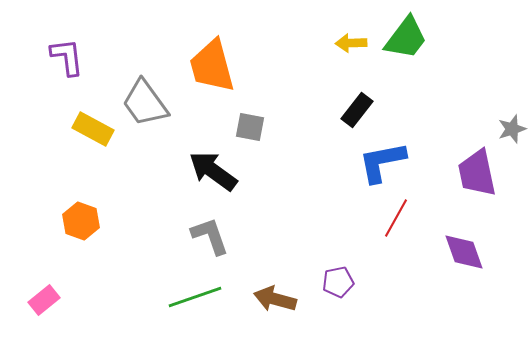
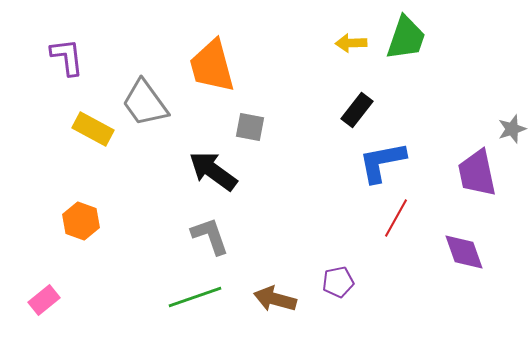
green trapezoid: rotated 18 degrees counterclockwise
